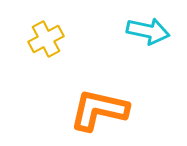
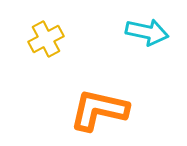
cyan arrow: moved 1 px left, 1 px down
